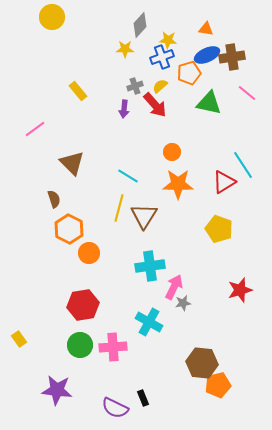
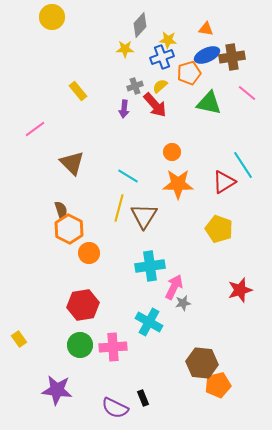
brown semicircle at (54, 199): moved 7 px right, 11 px down
